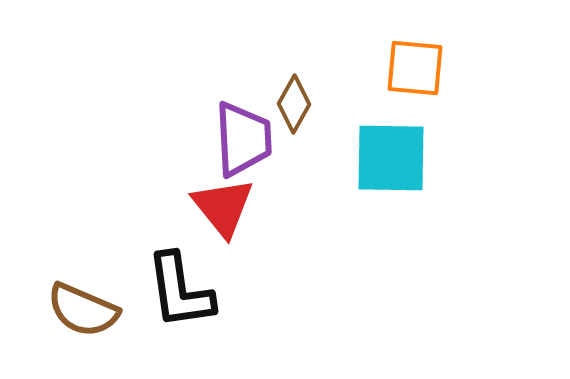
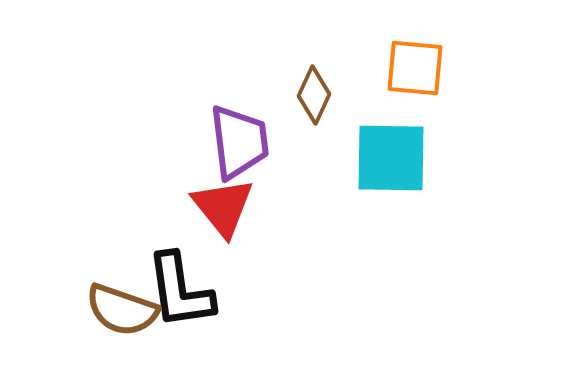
brown diamond: moved 20 px right, 9 px up; rotated 4 degrees counterclockwise
purple trapezoid: moved 4 px left, 3 px down; rotated 4 degrees counterclockwise
brown semicircle: moved 39 px right; rotated 4 degrees counterclockwise
